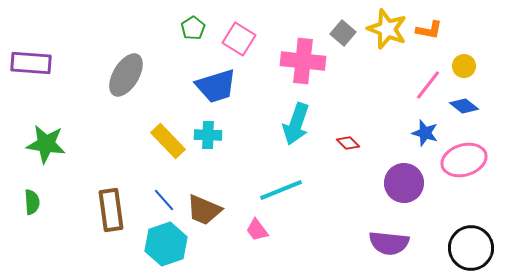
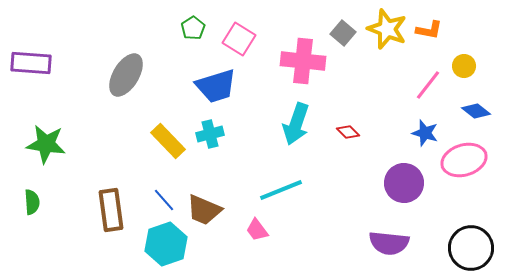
blue diamond: moved 12 px right, 5 px down
cyan cross: moved 2 px right, 1 px up; rotated 16 degrees counterclockwise
red diamond: moved 11 px up
